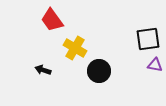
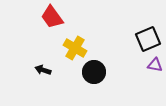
red trapezoid: moved 3 px up
black square: rotated 15 degrees counterclockwise
black circle: moved 5 px left, 1 px down
